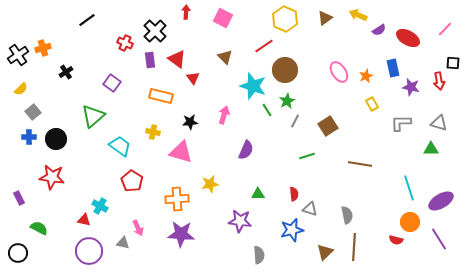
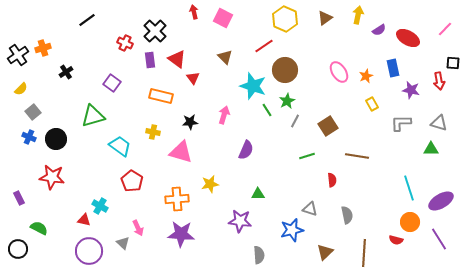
red arrow at (186, 12): moved 8 px right; rotated 16 degrees counterclockwise
yellow arrow at (358, 15): rotated 78 degrees clockwise
purple star at (411, 87): moved 3 px down
green triangle at (93, 116): rotated 25 degrees clockwise
blue cross at (29, 137): rotated 24 degrees clockwise
brown line at (360, 164): moved 3 px left, 8 px up
red semicircle at (294, 194): moved 38 px right, 14 px up
gray triangle at (123, 243): rotated 32 degrees clockwise
brown line at (354, 247): moved 10 px right, 6 px down
black circle at (18, 253): moved 4 px up
